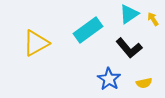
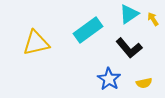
yellow triangle: rotated 16 degrees clockwise
